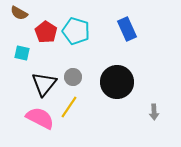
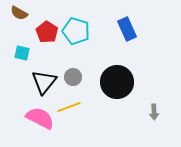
red pentagon: moved 1 px right
black triangle: moved 2 px up
yellow line: rotated 35 degrees clockwise
